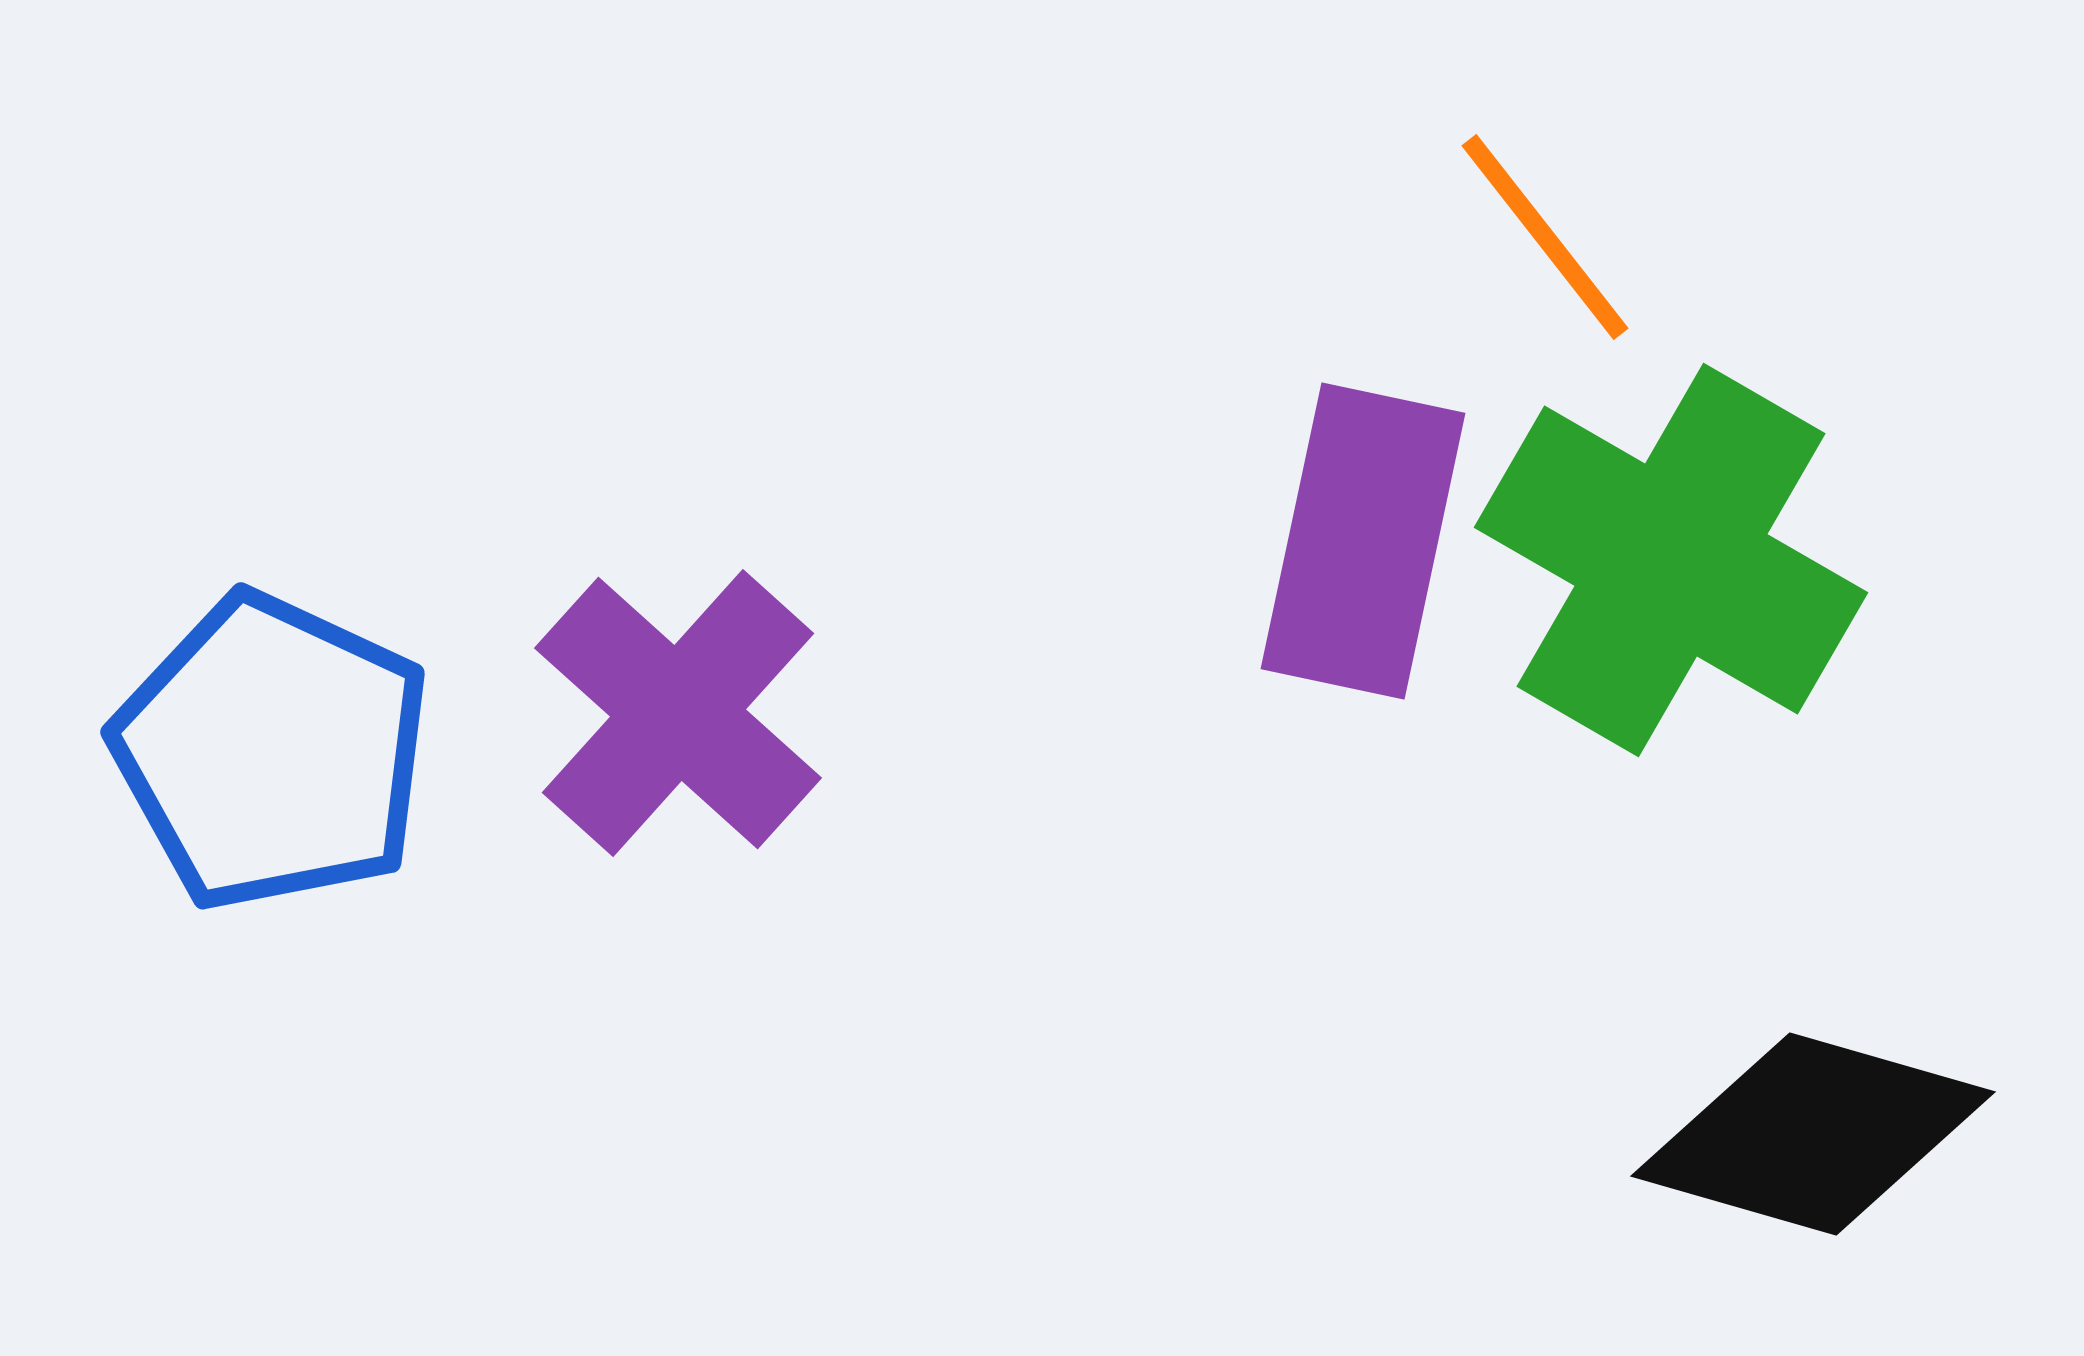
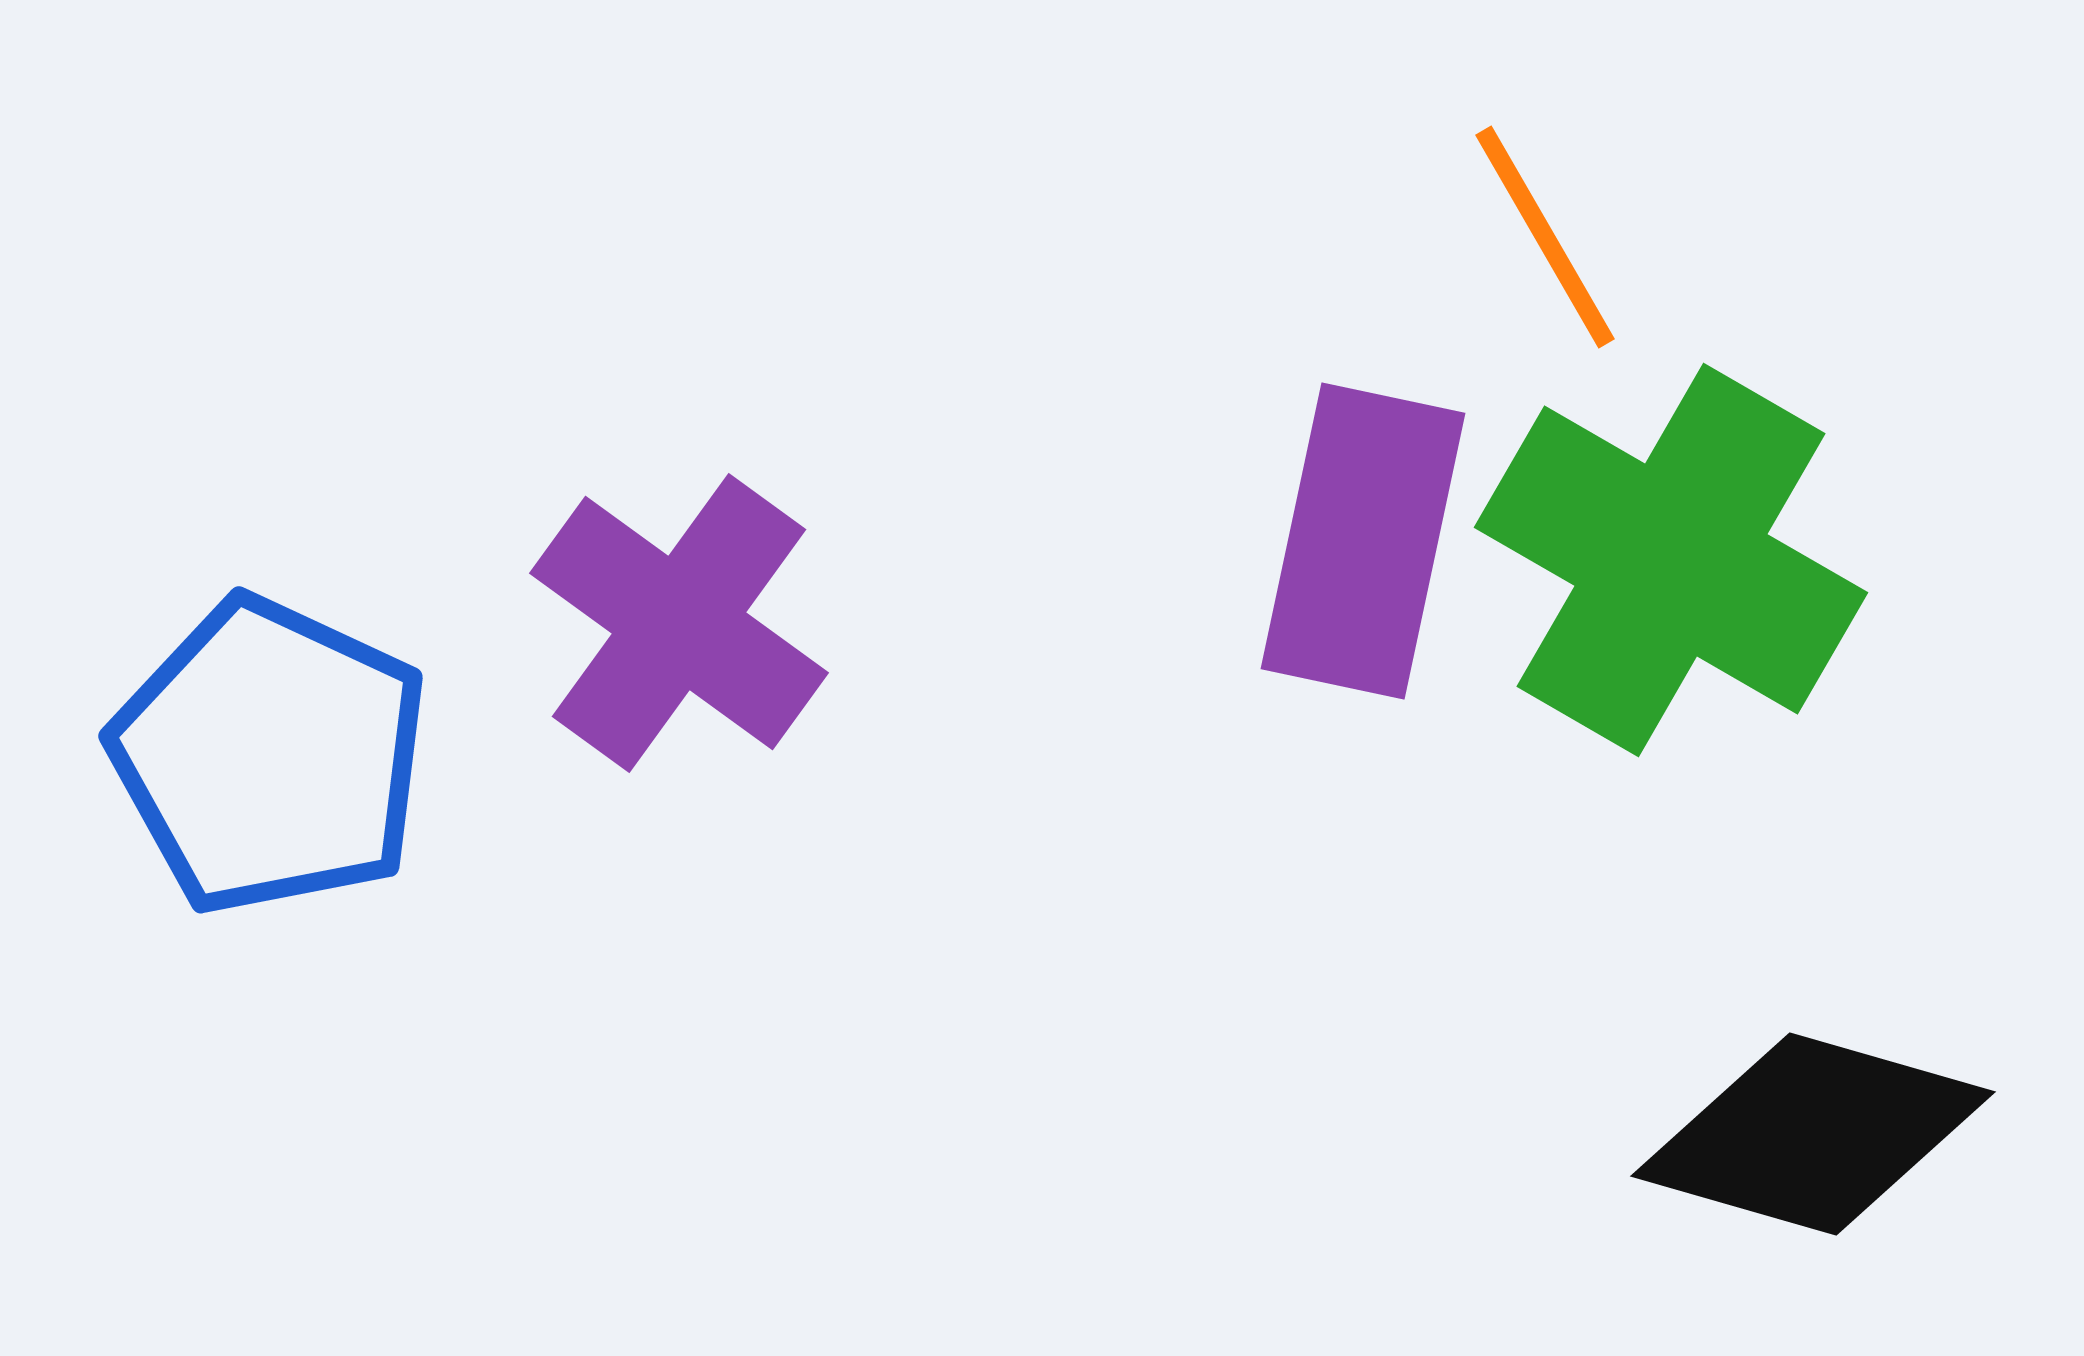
orange line: rotated 8 degrees clockwise
purple cross: moved 1 px right, 90 px up; rotated 6 degrees counterclockwise
blue pentagon: moved 2 px left, 4 px down
